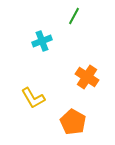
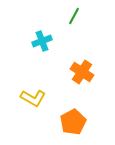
orange cross: moved 5 px left, 5 px up
yellow L-shape: rotated 30 degrees counterclockwise
orange pentagon: rotated 15 degrees clockwise
